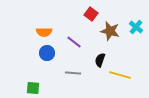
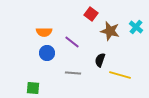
purple line: moved 2 px left
